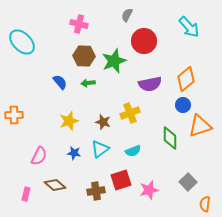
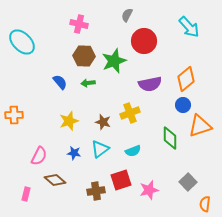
brown diamond: moved 5 px up
